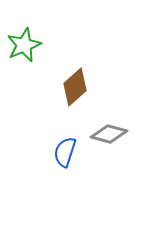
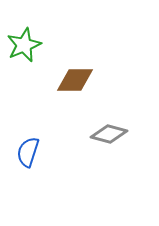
brown diamond: moved 7 px up; rotated 42 degrees clockwise
blue semicircle: moved 37 px left
